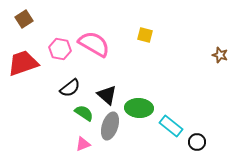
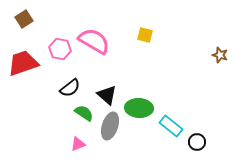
pink semicircle: moved 3 px up
pink triangle: moved 5 px left
